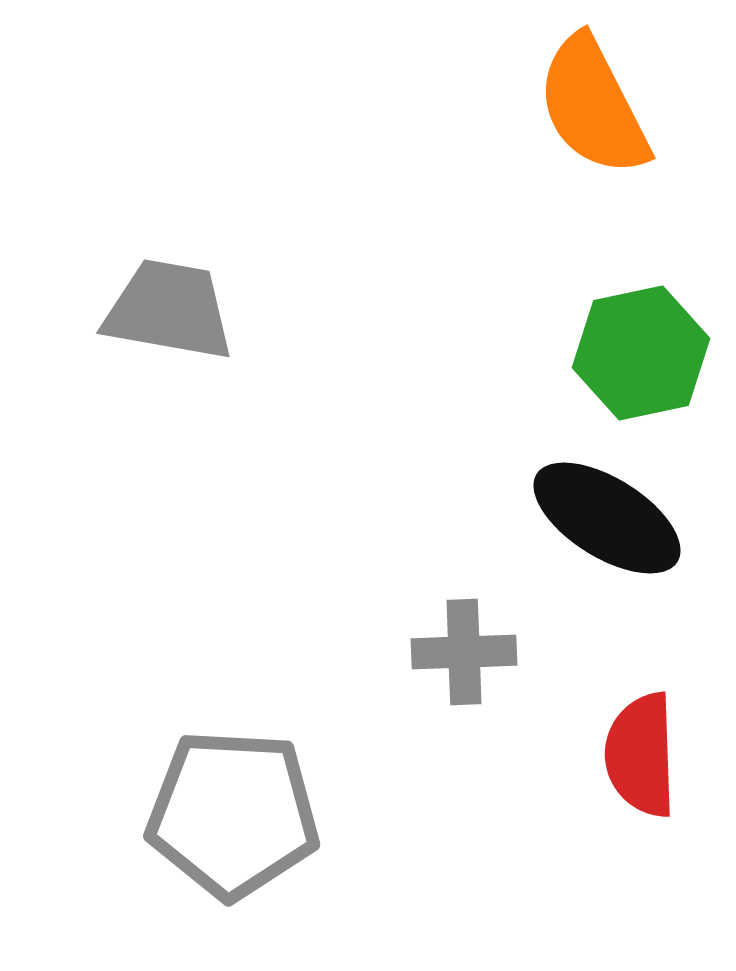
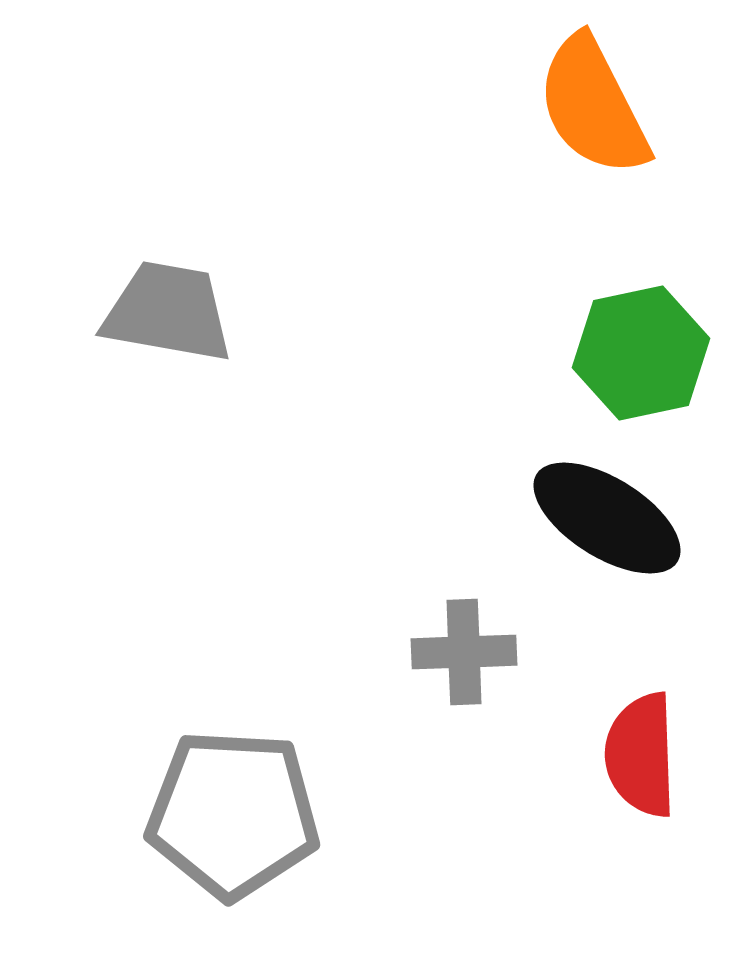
gray trapezoid: moved 1 px left, 2 px down
